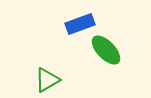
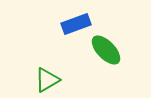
blue rectangle: moved 4 px left
